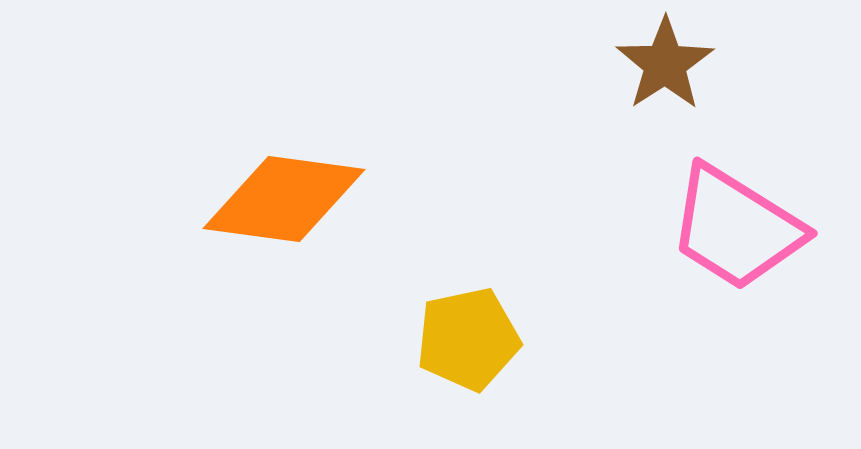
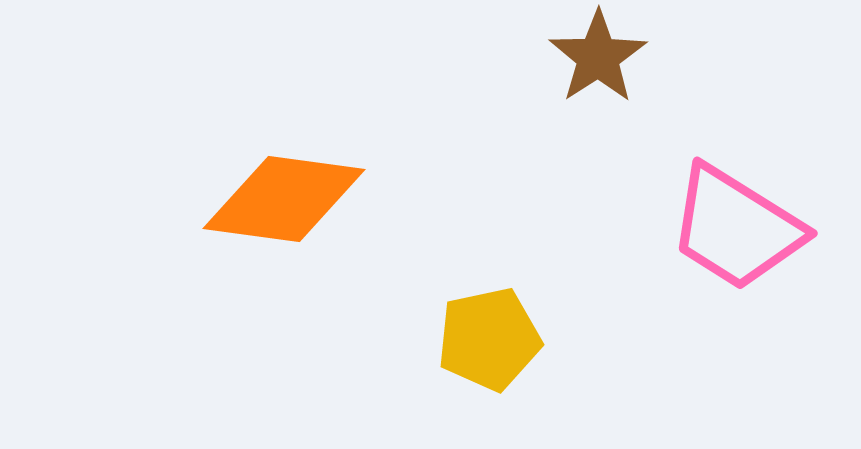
brown star: moved 67 px left, 7 px up
yellow pentagon: moved 21 px right
